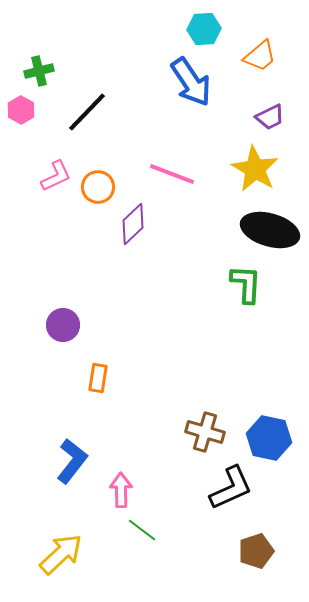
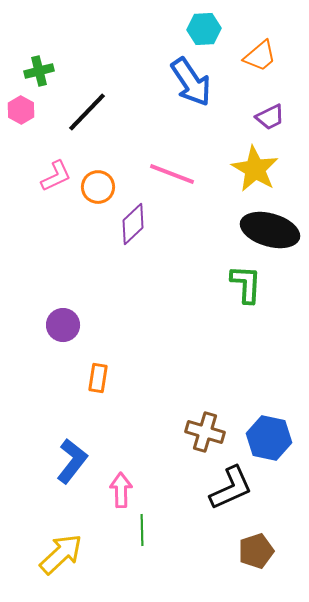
green line: rotated 52 degrees clockwise
